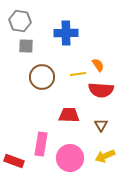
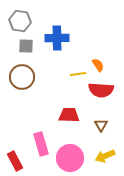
blue cross: moved 9 px left, 5 px down
brown circle: moved 20 px left
pink rectangle: rotated 25 degrees counterclockwise
red rectangle: moved 1 px right; rotated 42 degrees clockwise
